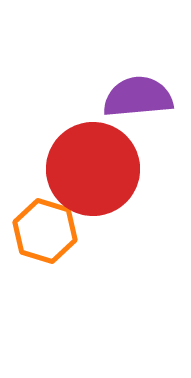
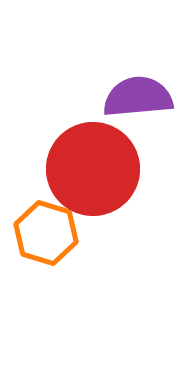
orange hexagon: moved 1 px right, 2 px down
